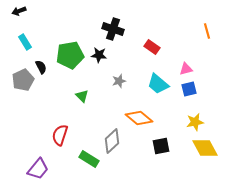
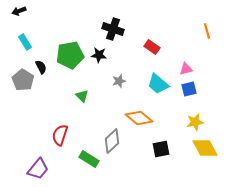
gray pentagon: rotated 15 degrees counterclockwise
black square: moved 3 px down
